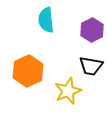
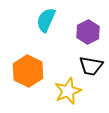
cyan semicircle: rotated 30 degrees clockwise
purple hexagon: moved 4 px left, 2 px down
orange hexagon: rotated 8 degrees counterclockwise
